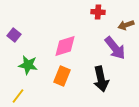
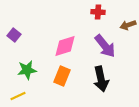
brown arrow: moved 2 px right
purple arrow: moved 10 px left, 2 px up
green star: moved 1 px left, 5 px down; rotated 18 degrees counterclockwise
yellow line: rotated 28 degrees clockwise
